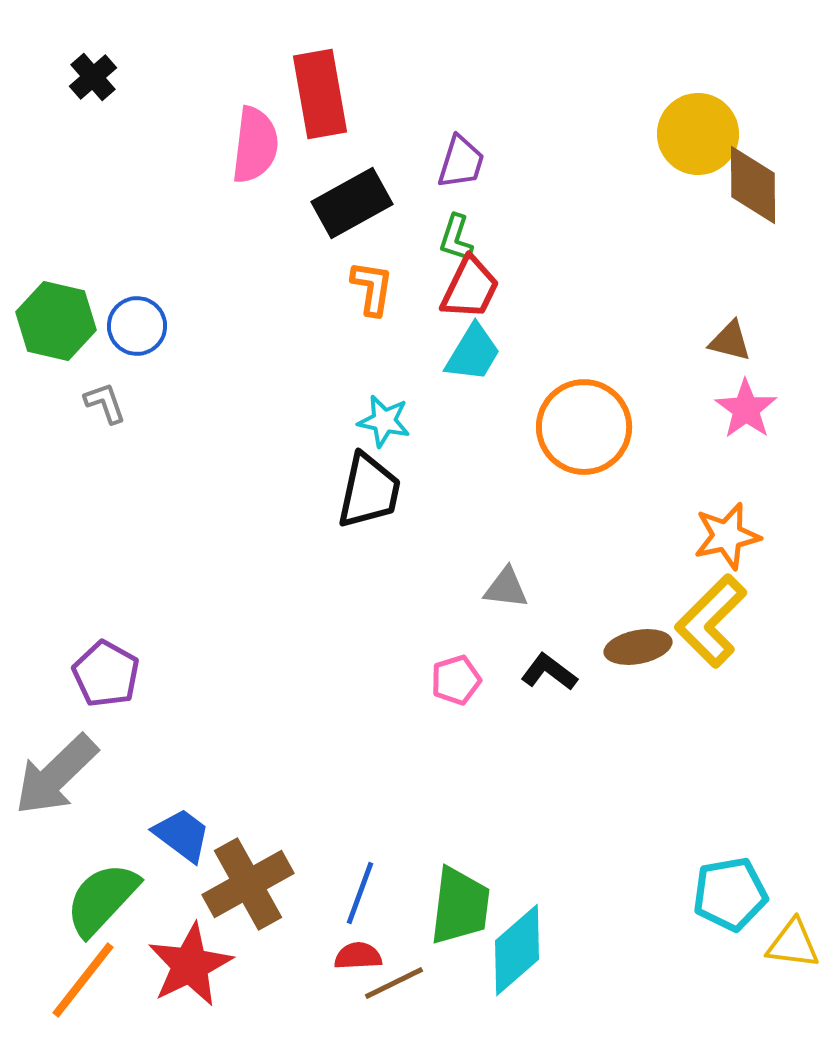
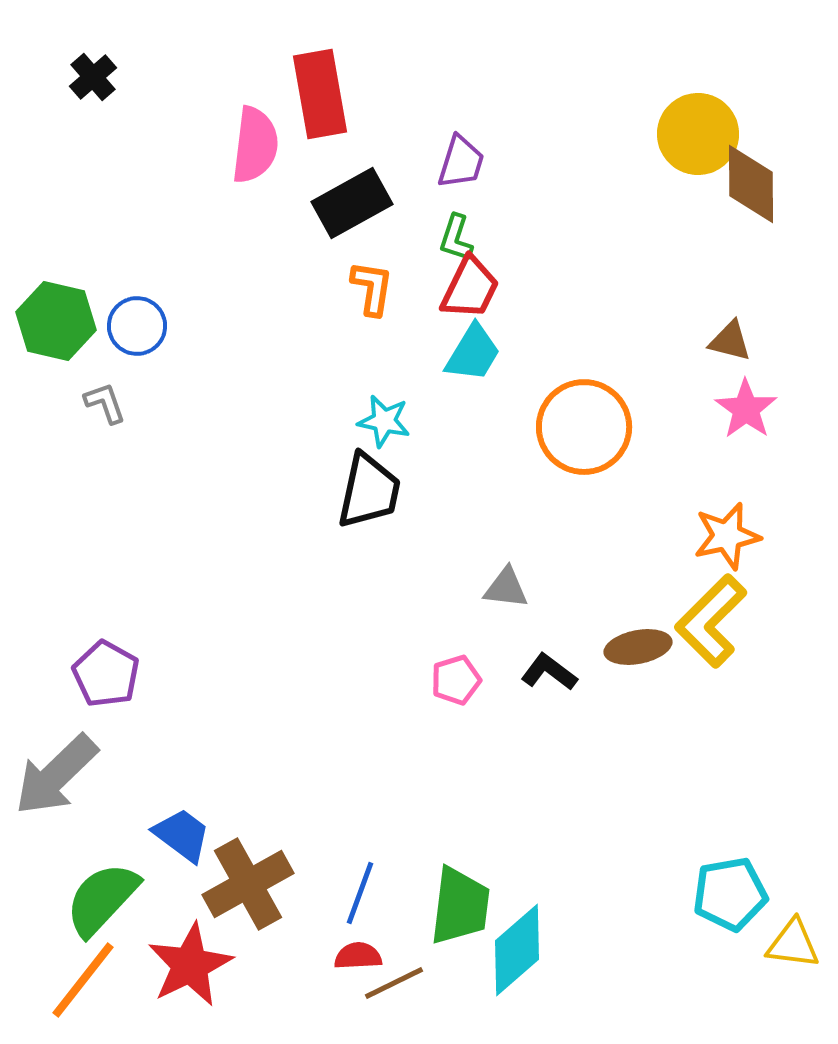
brown diamond: moved 2 px left, 1 px up
